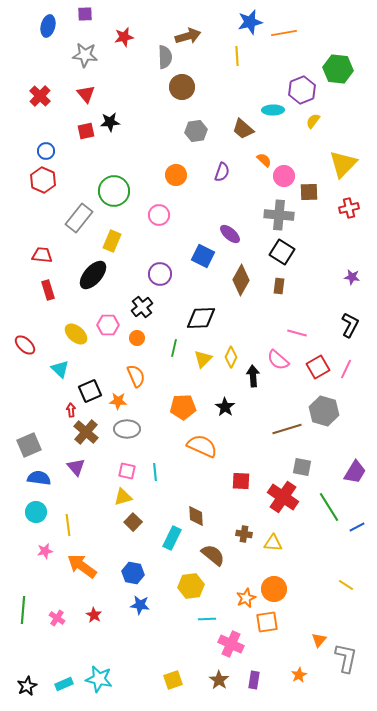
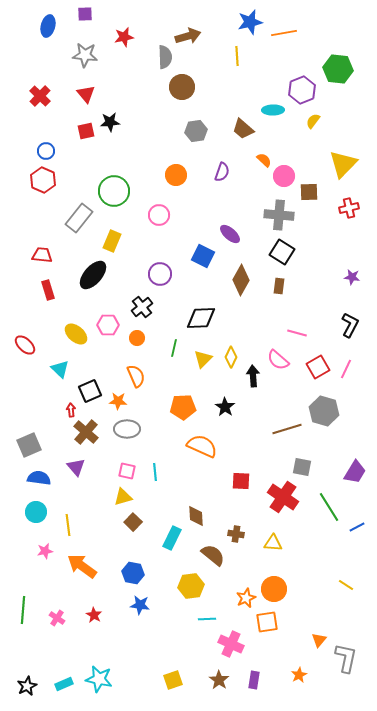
brown cross at (244, 534): moved 8 px left
